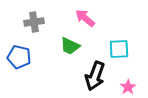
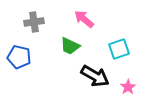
pink arrow: moved 1 px left, 1 px down
cyan square: rotated 15 degrees counterclockwise
black arrow: rotated 80 degrees counterclockwise
